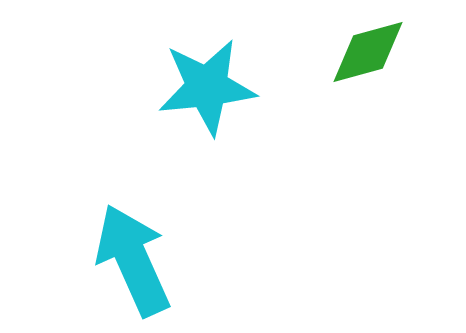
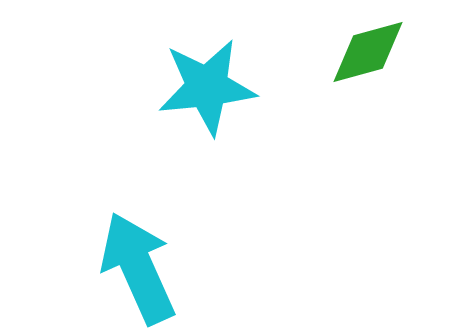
cyan arrow: moved 5 px right, 8 px down
